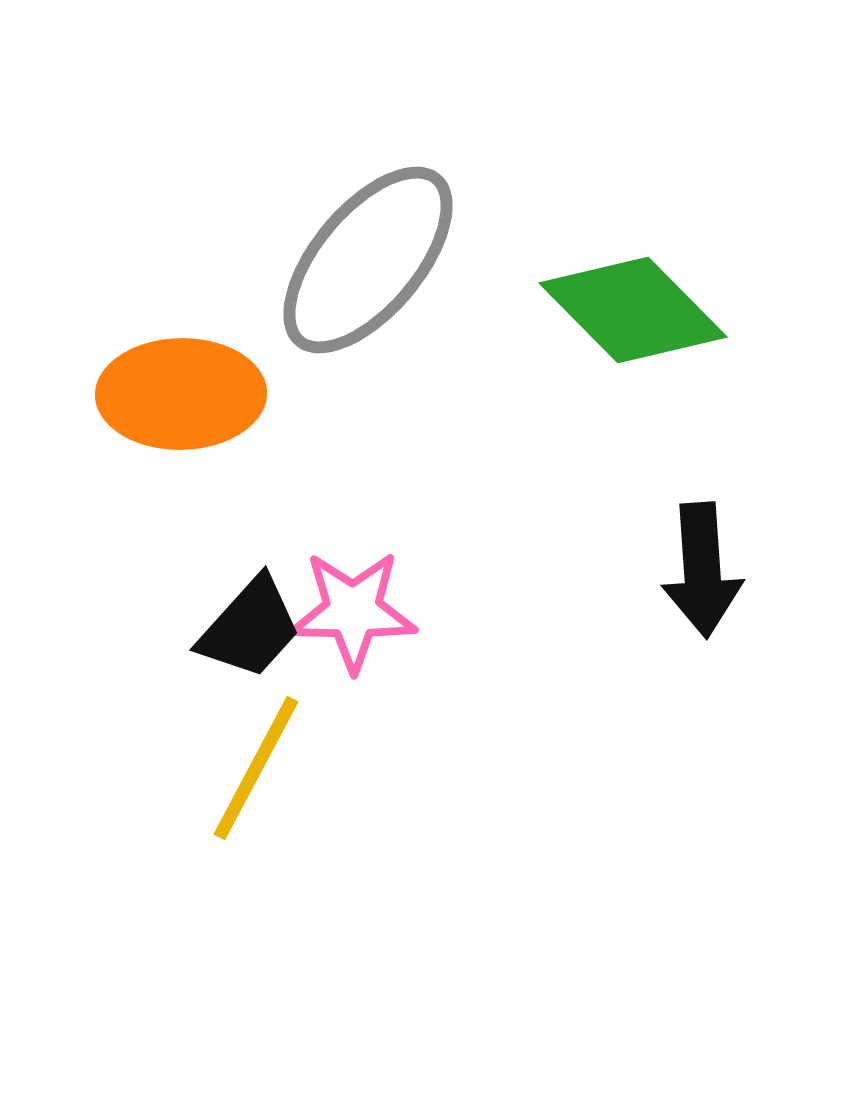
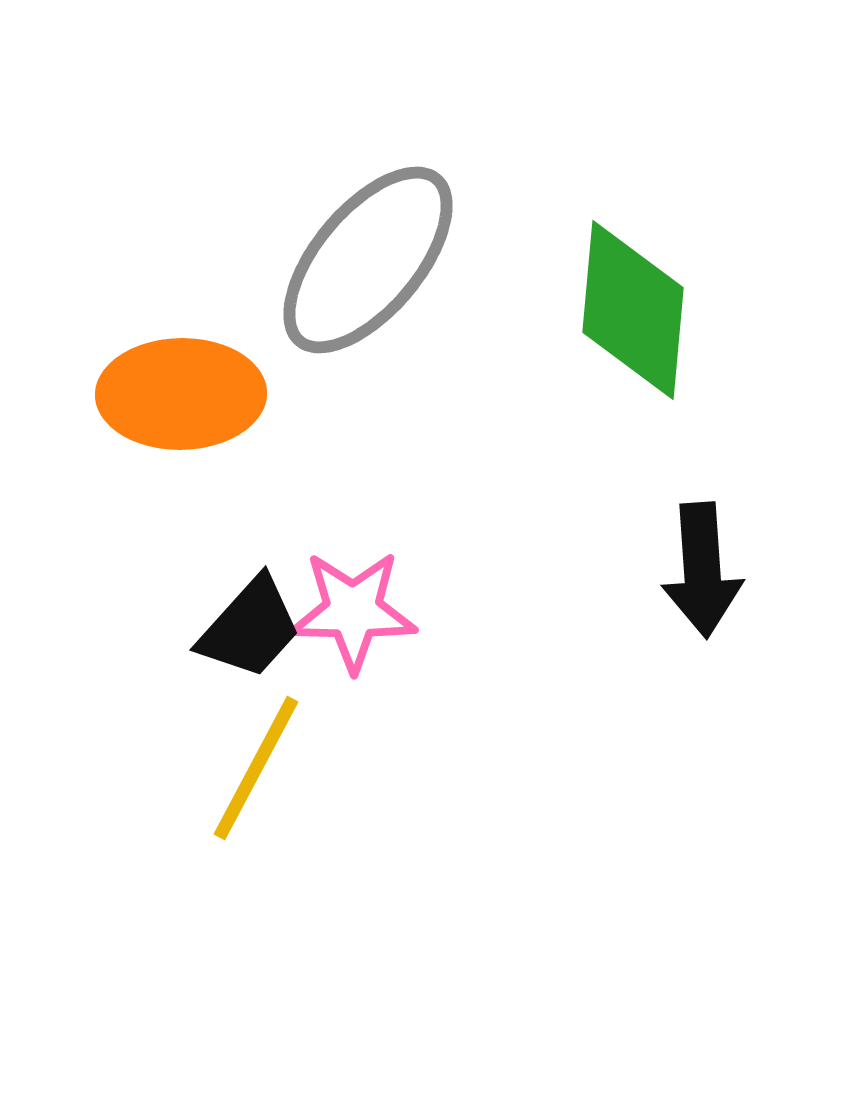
green diamond: rotated 50 degrees clockwise
